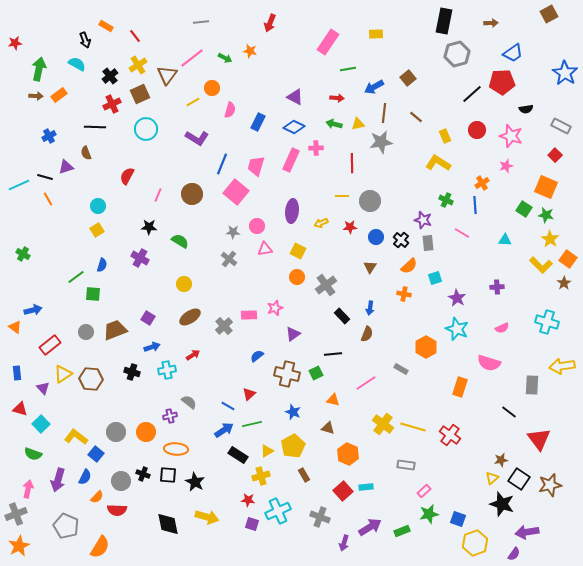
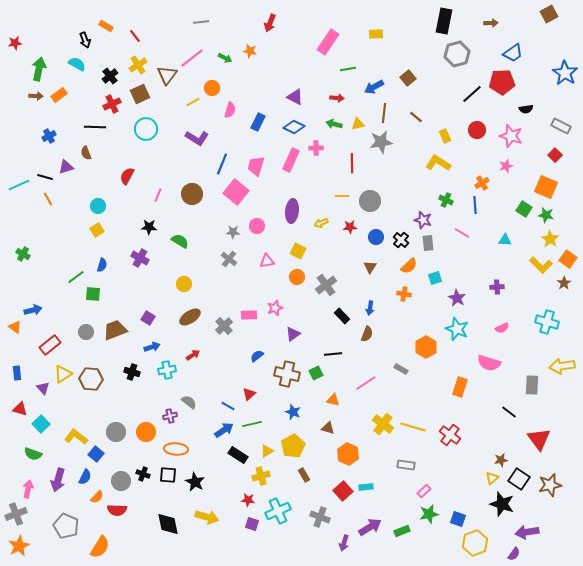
pink triangle at (265, 249): moved 2 px right, 12 px down
